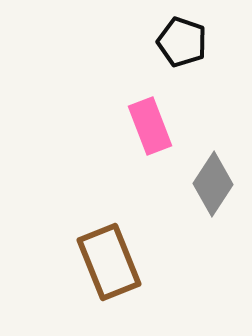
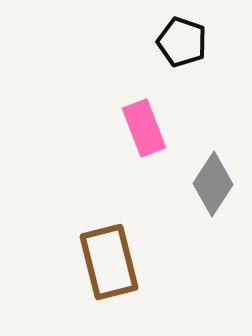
pink rectangle: moved 6 px left, 2 px down
brown rectangle: rotated 8 degrees clockwise
